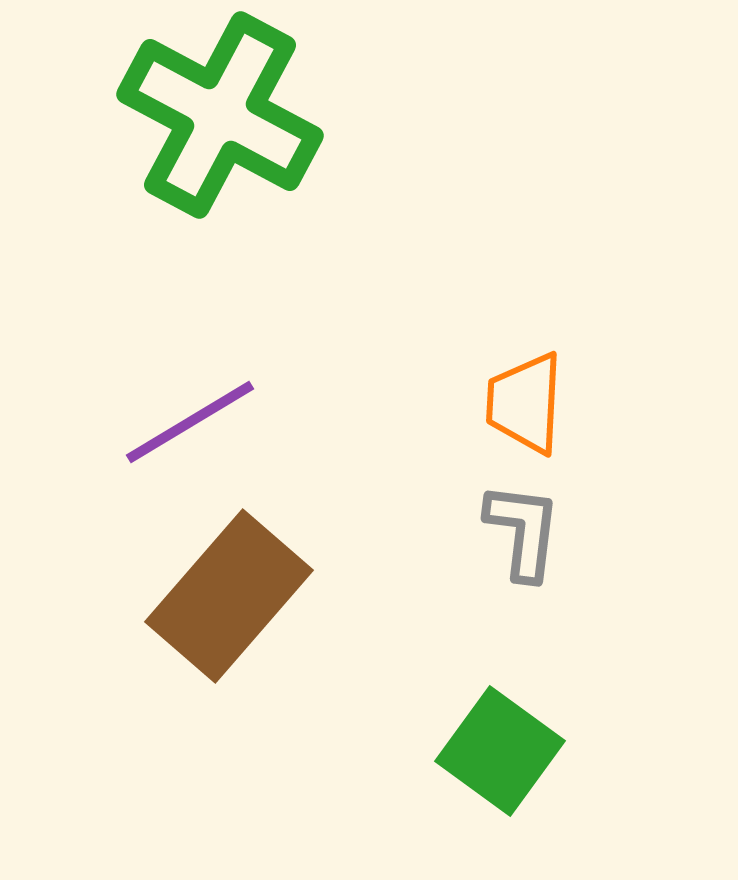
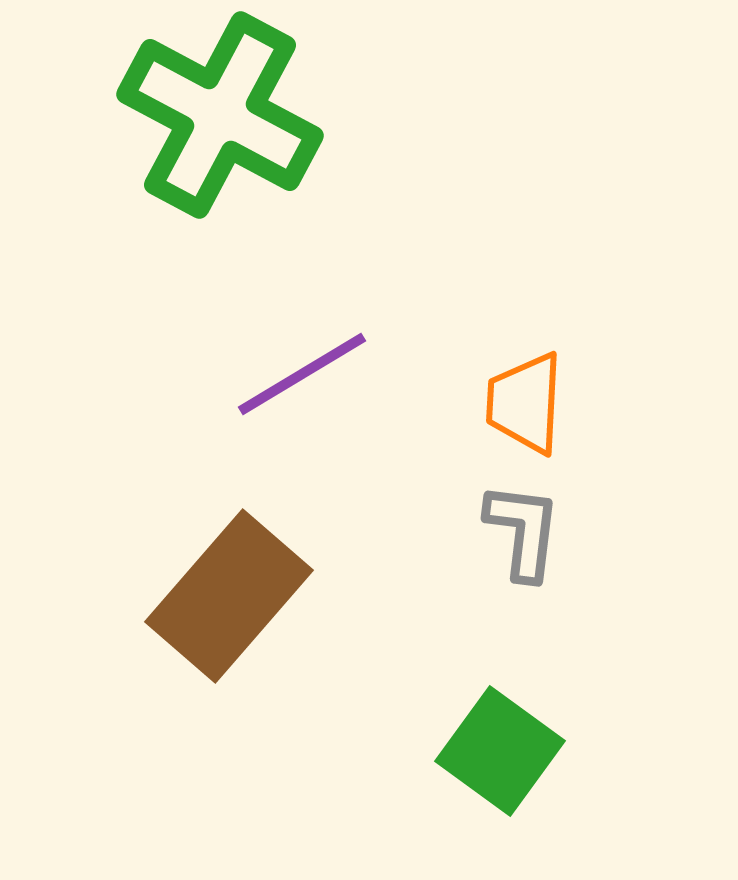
purple line: moved 112 px right, 48 px up
